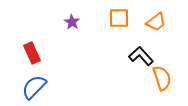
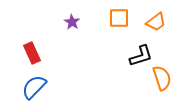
black L-shape: rotated 115 degrees clockwise
